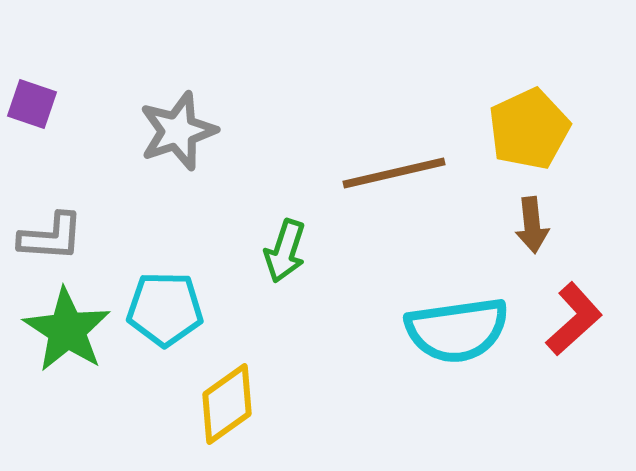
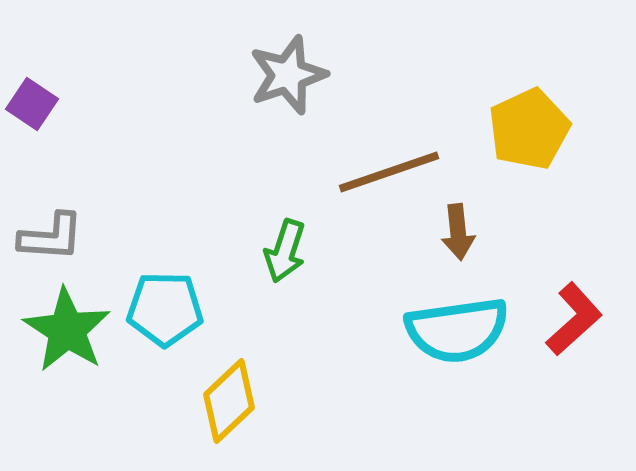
purple square: rotated 15 degrees clockwise
gray star: moved 110 px right, 56 px up
brown line: moved 5 px left, 1 px up; rotated 6 degrees counterclockwise
brown arrow: moved 74 px left, 7 px down
yellow diamond: moved 2 px right, 3 px up; rotated 8 degrees counterclockwise
